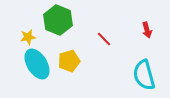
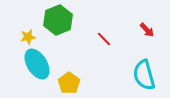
green hexagon: rotated 16 degrees clockwise
red arrow: rotated 28 degrees counterclockwise
yellow pentagon: moved 22 px down; rotated 20 degrees counterclockwise
